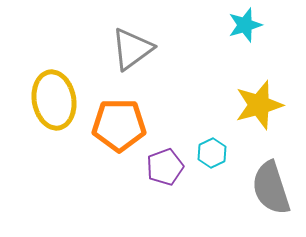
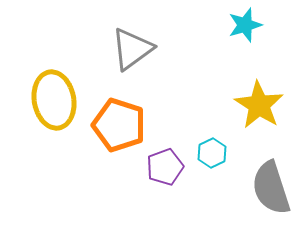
yellow star: rotated 24 degrees counterclockwise
orange pentagon: rotated 18 degrees clockwise
